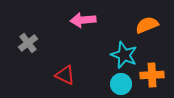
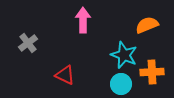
pink arrow: rotated 95 degrees clockwise
orange cross: moved 3 px up
